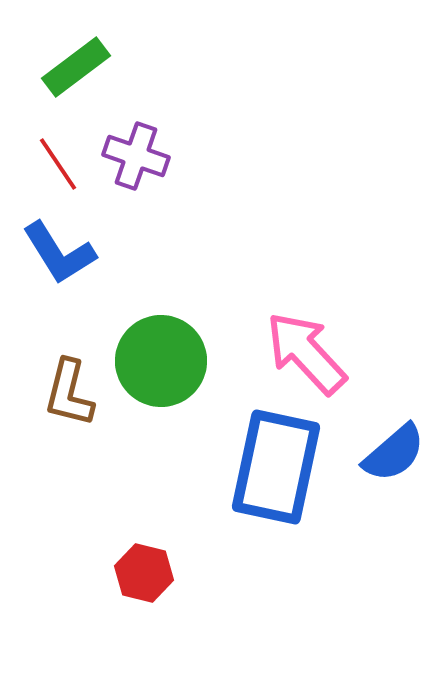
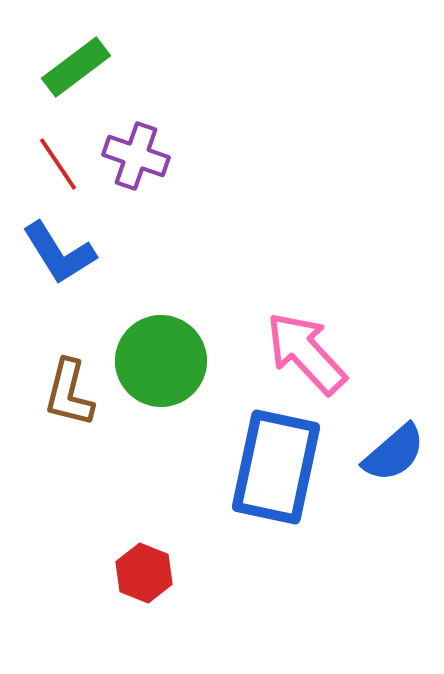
red hexagon: rotated 8 degrees clockwise
